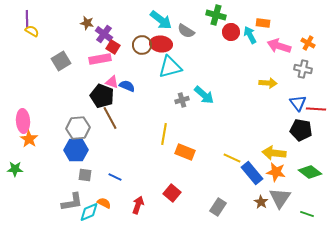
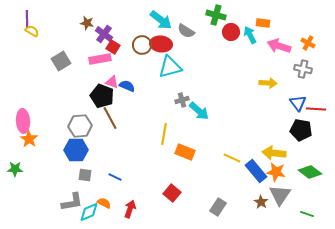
cyan arrow at (204, 95): moved 5 px left, 16 px down
gray hexagon at (78, 128): moved 2 px right, 2 px up
blue rectangle at (252, 173): moved 4 px right, 2 px up
gray triangle at (280, 198): moved 3 px up
red arrow at (138, 205): moved 8 px left, 4 px down
